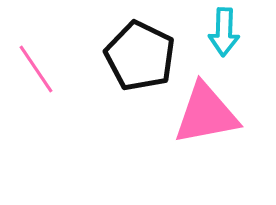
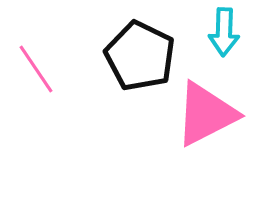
pink triangle: rotated 16 degrees counterclockwise
